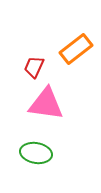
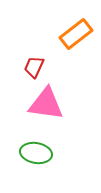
orange rectangle: moved 15 px up
